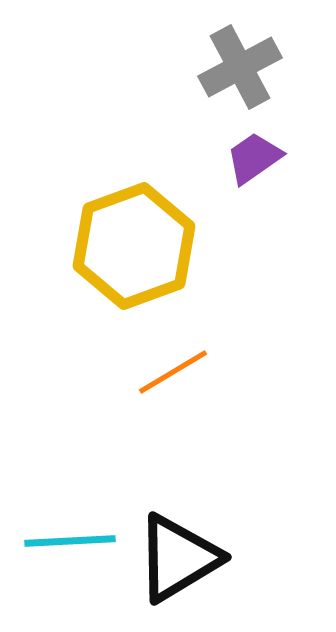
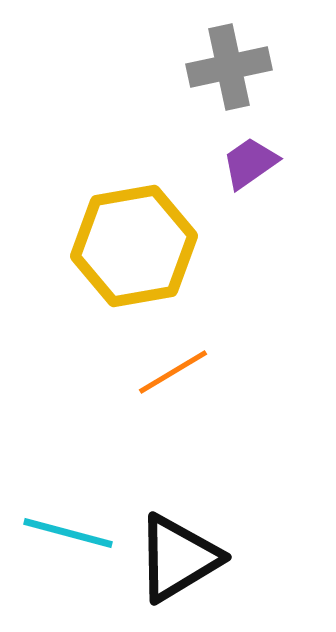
gray cross: moved 11 px left; rotated 16 degrees clockwise
purple trapezoid: moved 4 px left, 5 px down
yellow hexagon: rotated 10 degrees clockwise
cyan line: moved 2 px left, 8 px up; rotated 18 degrees clockwise
